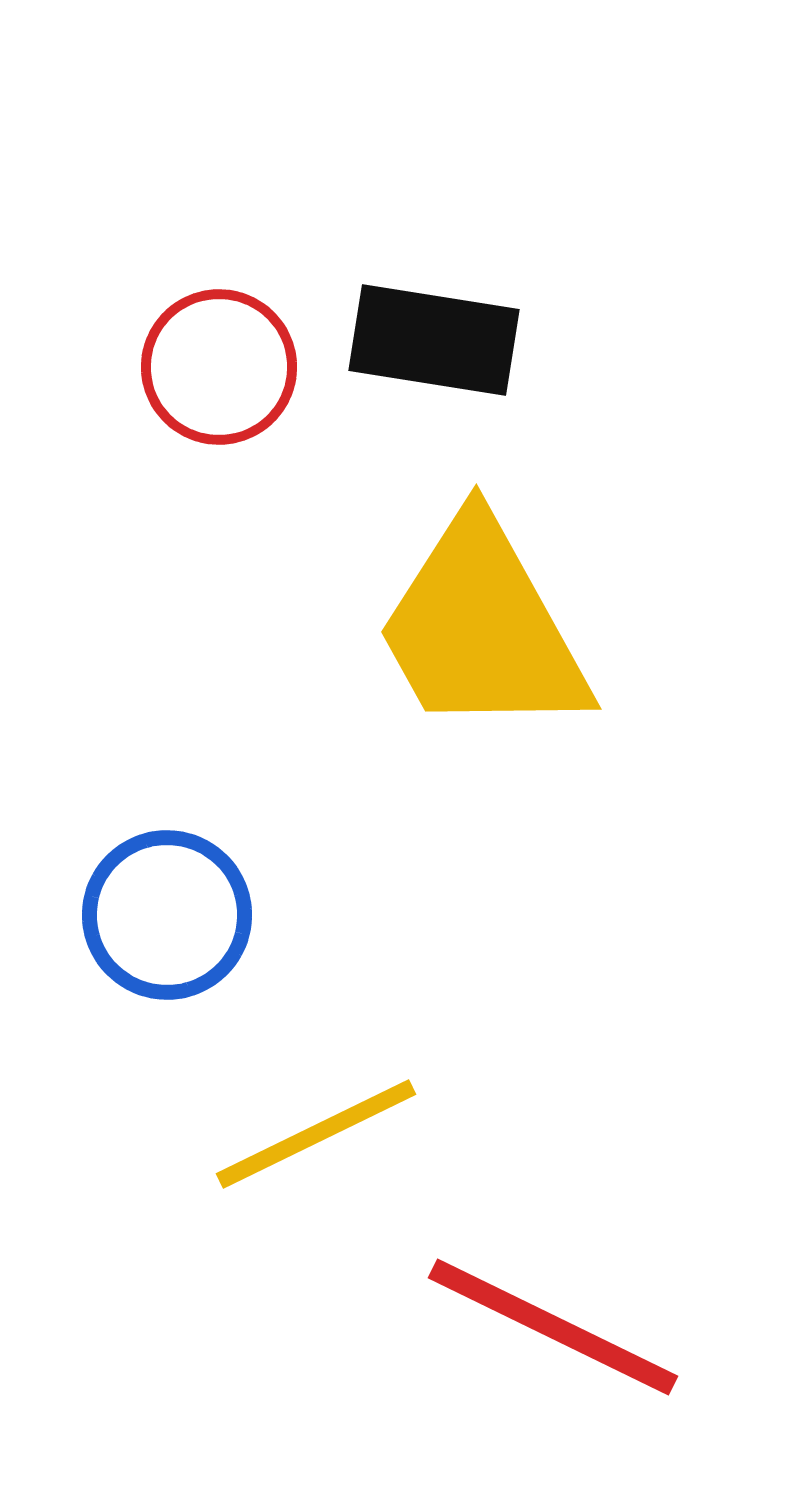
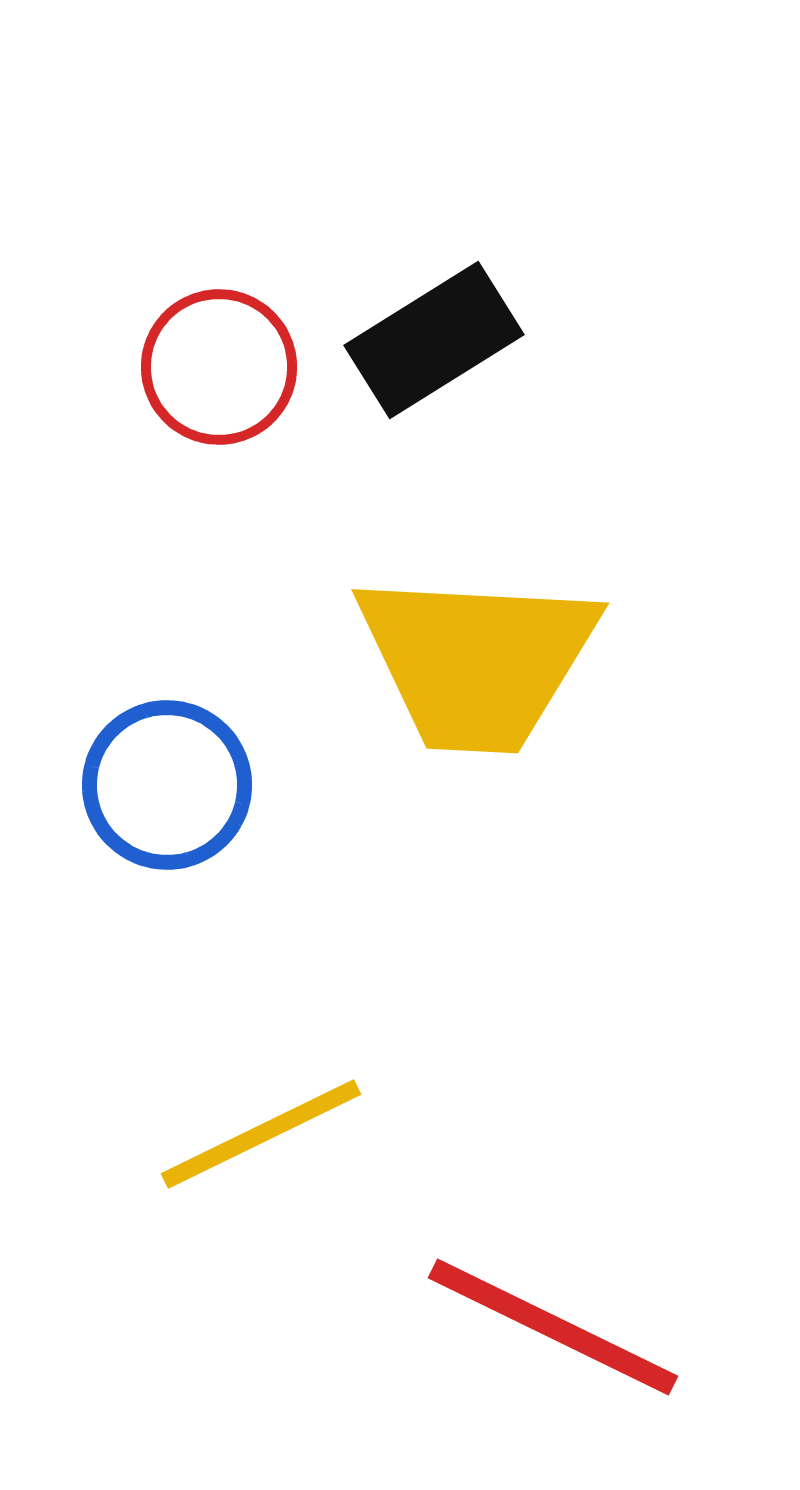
black rectangle: rotated 41 degrees counterclockwise
yellow trapezoid: moved 5 px left, 33 px down; rotated 58 degrees counterclockwise
blue circle: moved 130 px up
yellow line: moved 55 px left
